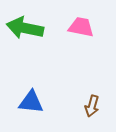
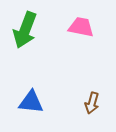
green arrow: moved 2 px down; rotated 81 degrees counterclockwise
brown arrow: moved 3 px up
